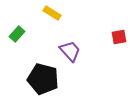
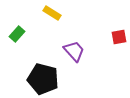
purple trapezoid: moved 4 px right
